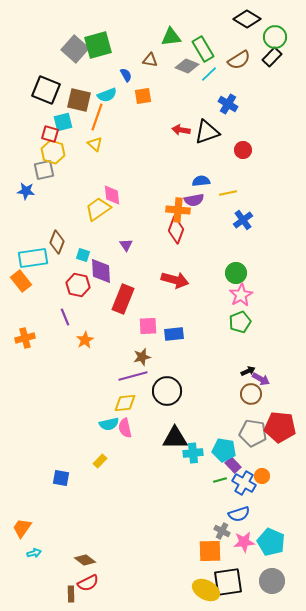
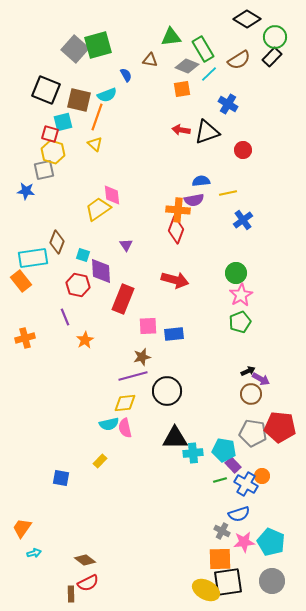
orange square at (143, 96): moved 39 px right, 7 px up
blue cross at (244, 483): moved 2 px right, 1 px down
orange square at (210, 551): moved 10 px right, 8 px down
